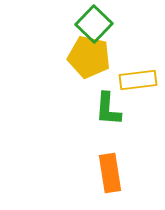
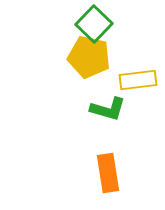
green L-shape: rotated 78 degrees counterclockwise
orange rectangle: moved 2 px left
